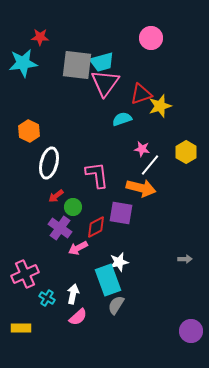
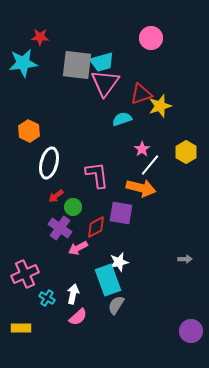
pink star: rotated 28 degrees clockwise
